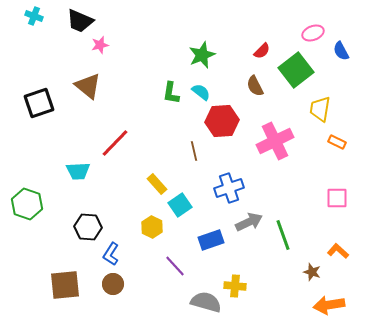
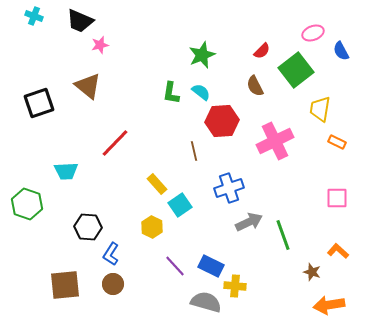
cyan trapezoid: moved 12 px left
blue rectangle: moved 26 px down; rotated 45 degrees clockwise
